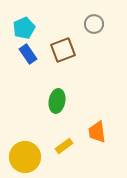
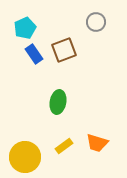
gray circle: moved 2 px right, 2 px up
cyan pentagon: moved 1 px right
brown square: moved 1 px right
blue rectangle: moved 6 px right
green ellipse: moved 1 px right, 1 px down
orange trapezoid: moved 11 px down; rotated 65 degrees counterclockwise
